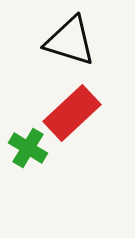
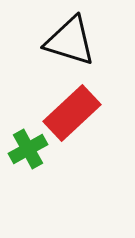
green cross: moved 1 px down; rotated 30 degrees clockwise
